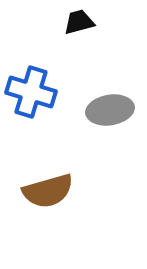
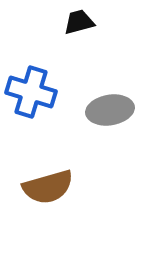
brown semicircle: moved 4 px up
